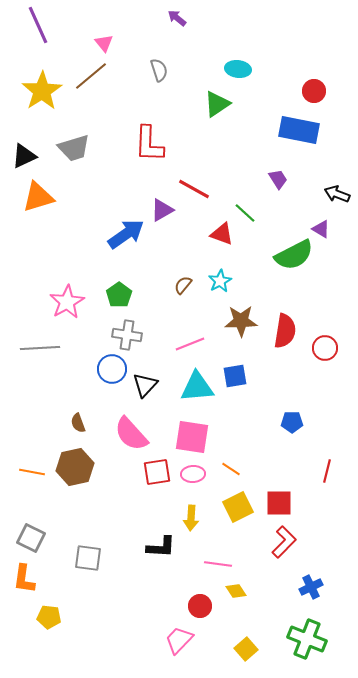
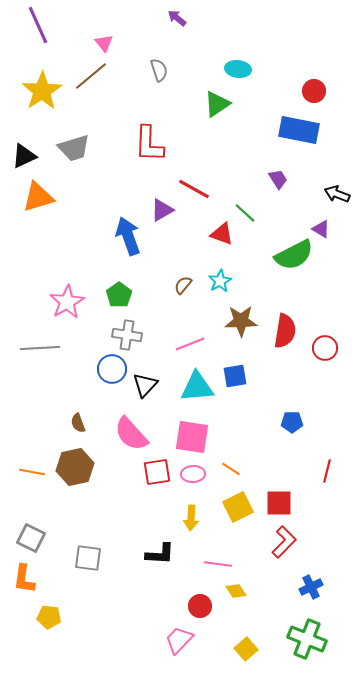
blue arrow at (126, 234): moved 2 px right, 2 px down; rotated 75 degrees counterclockwise
black L-shape at (161, 547): moved 1 px left, 7 px down
